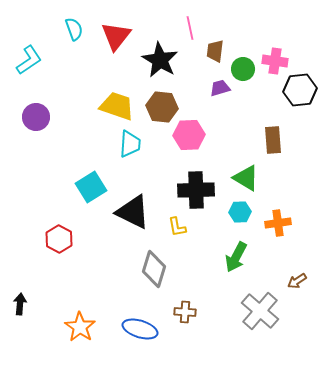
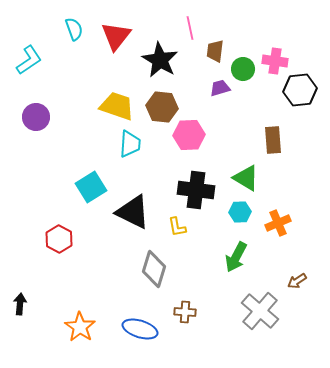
black cross: rotated 9 degrees clockwise
orange cross: rotated 15 degrees counterclockwise
